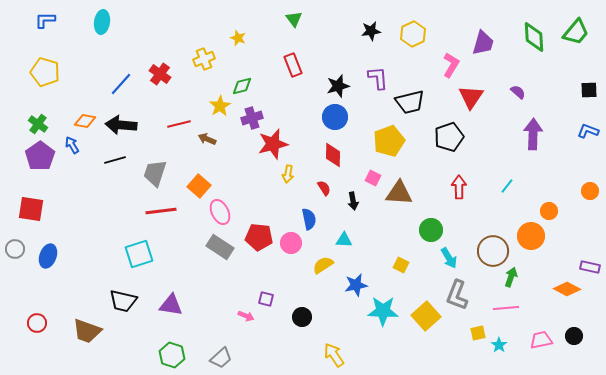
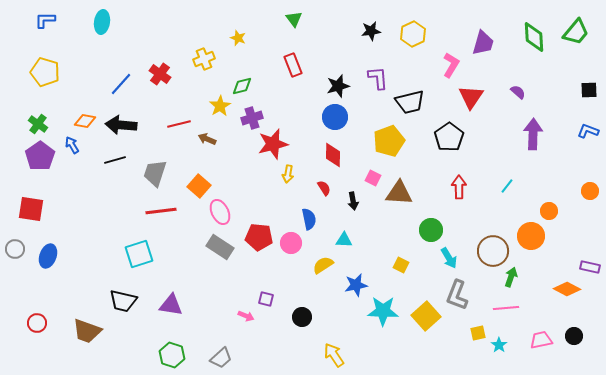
black pentagon at (449, 137): rotated 16 degrees counterclockwise
